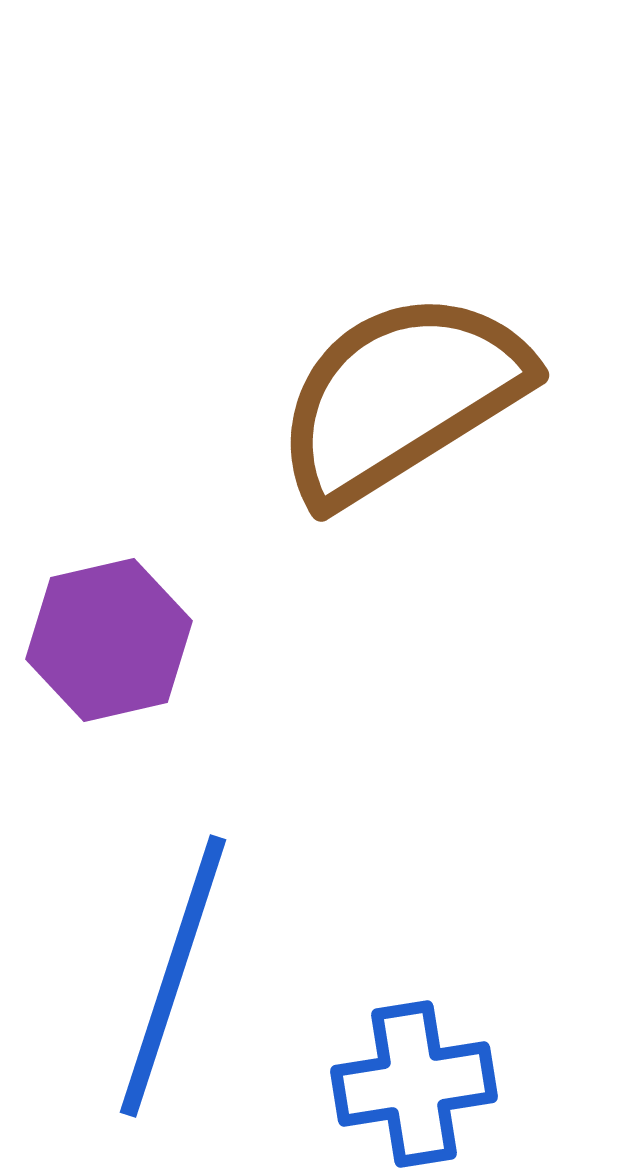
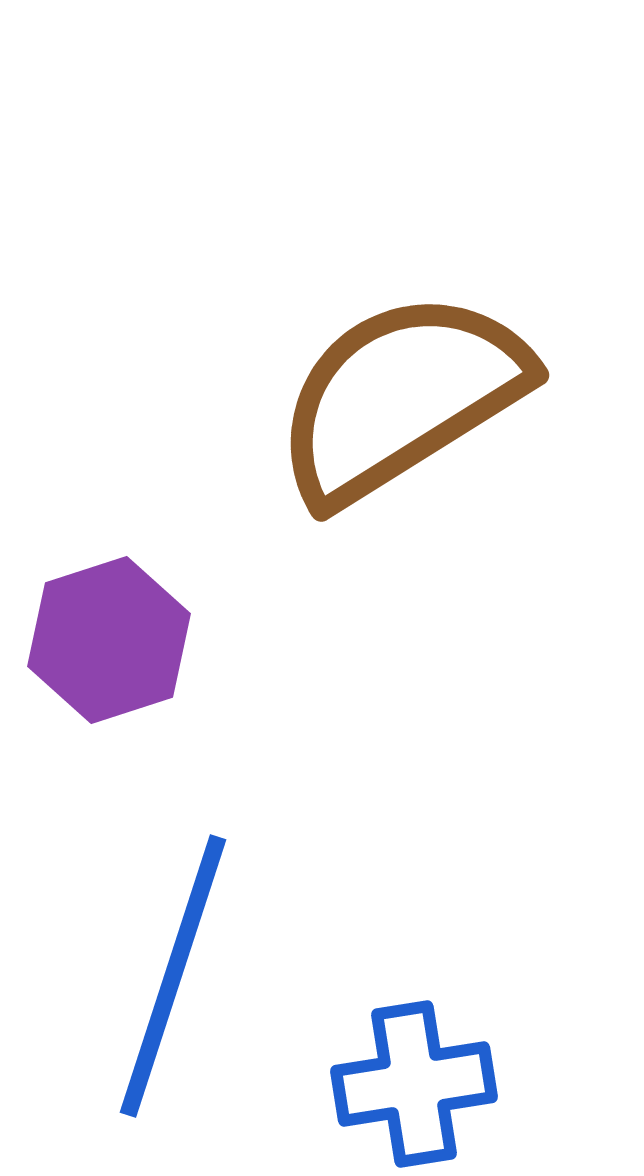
purple hexagon: rotated 5 degrees counterclockwise
